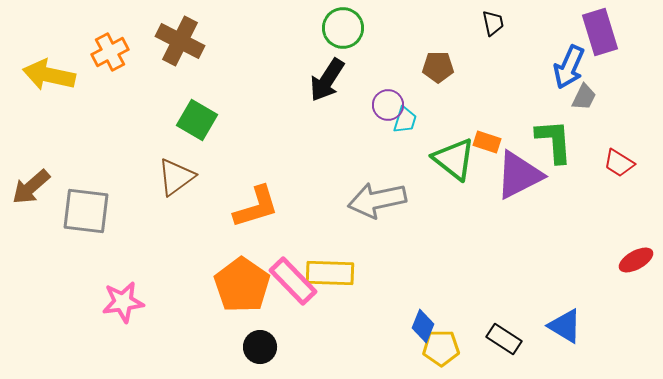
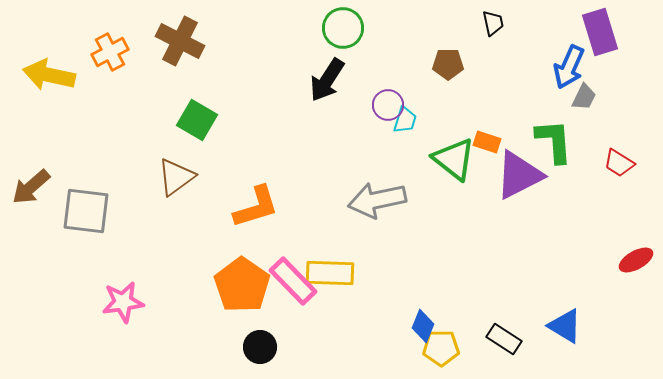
brown pentagon: moved 10 px right, 3 px up
